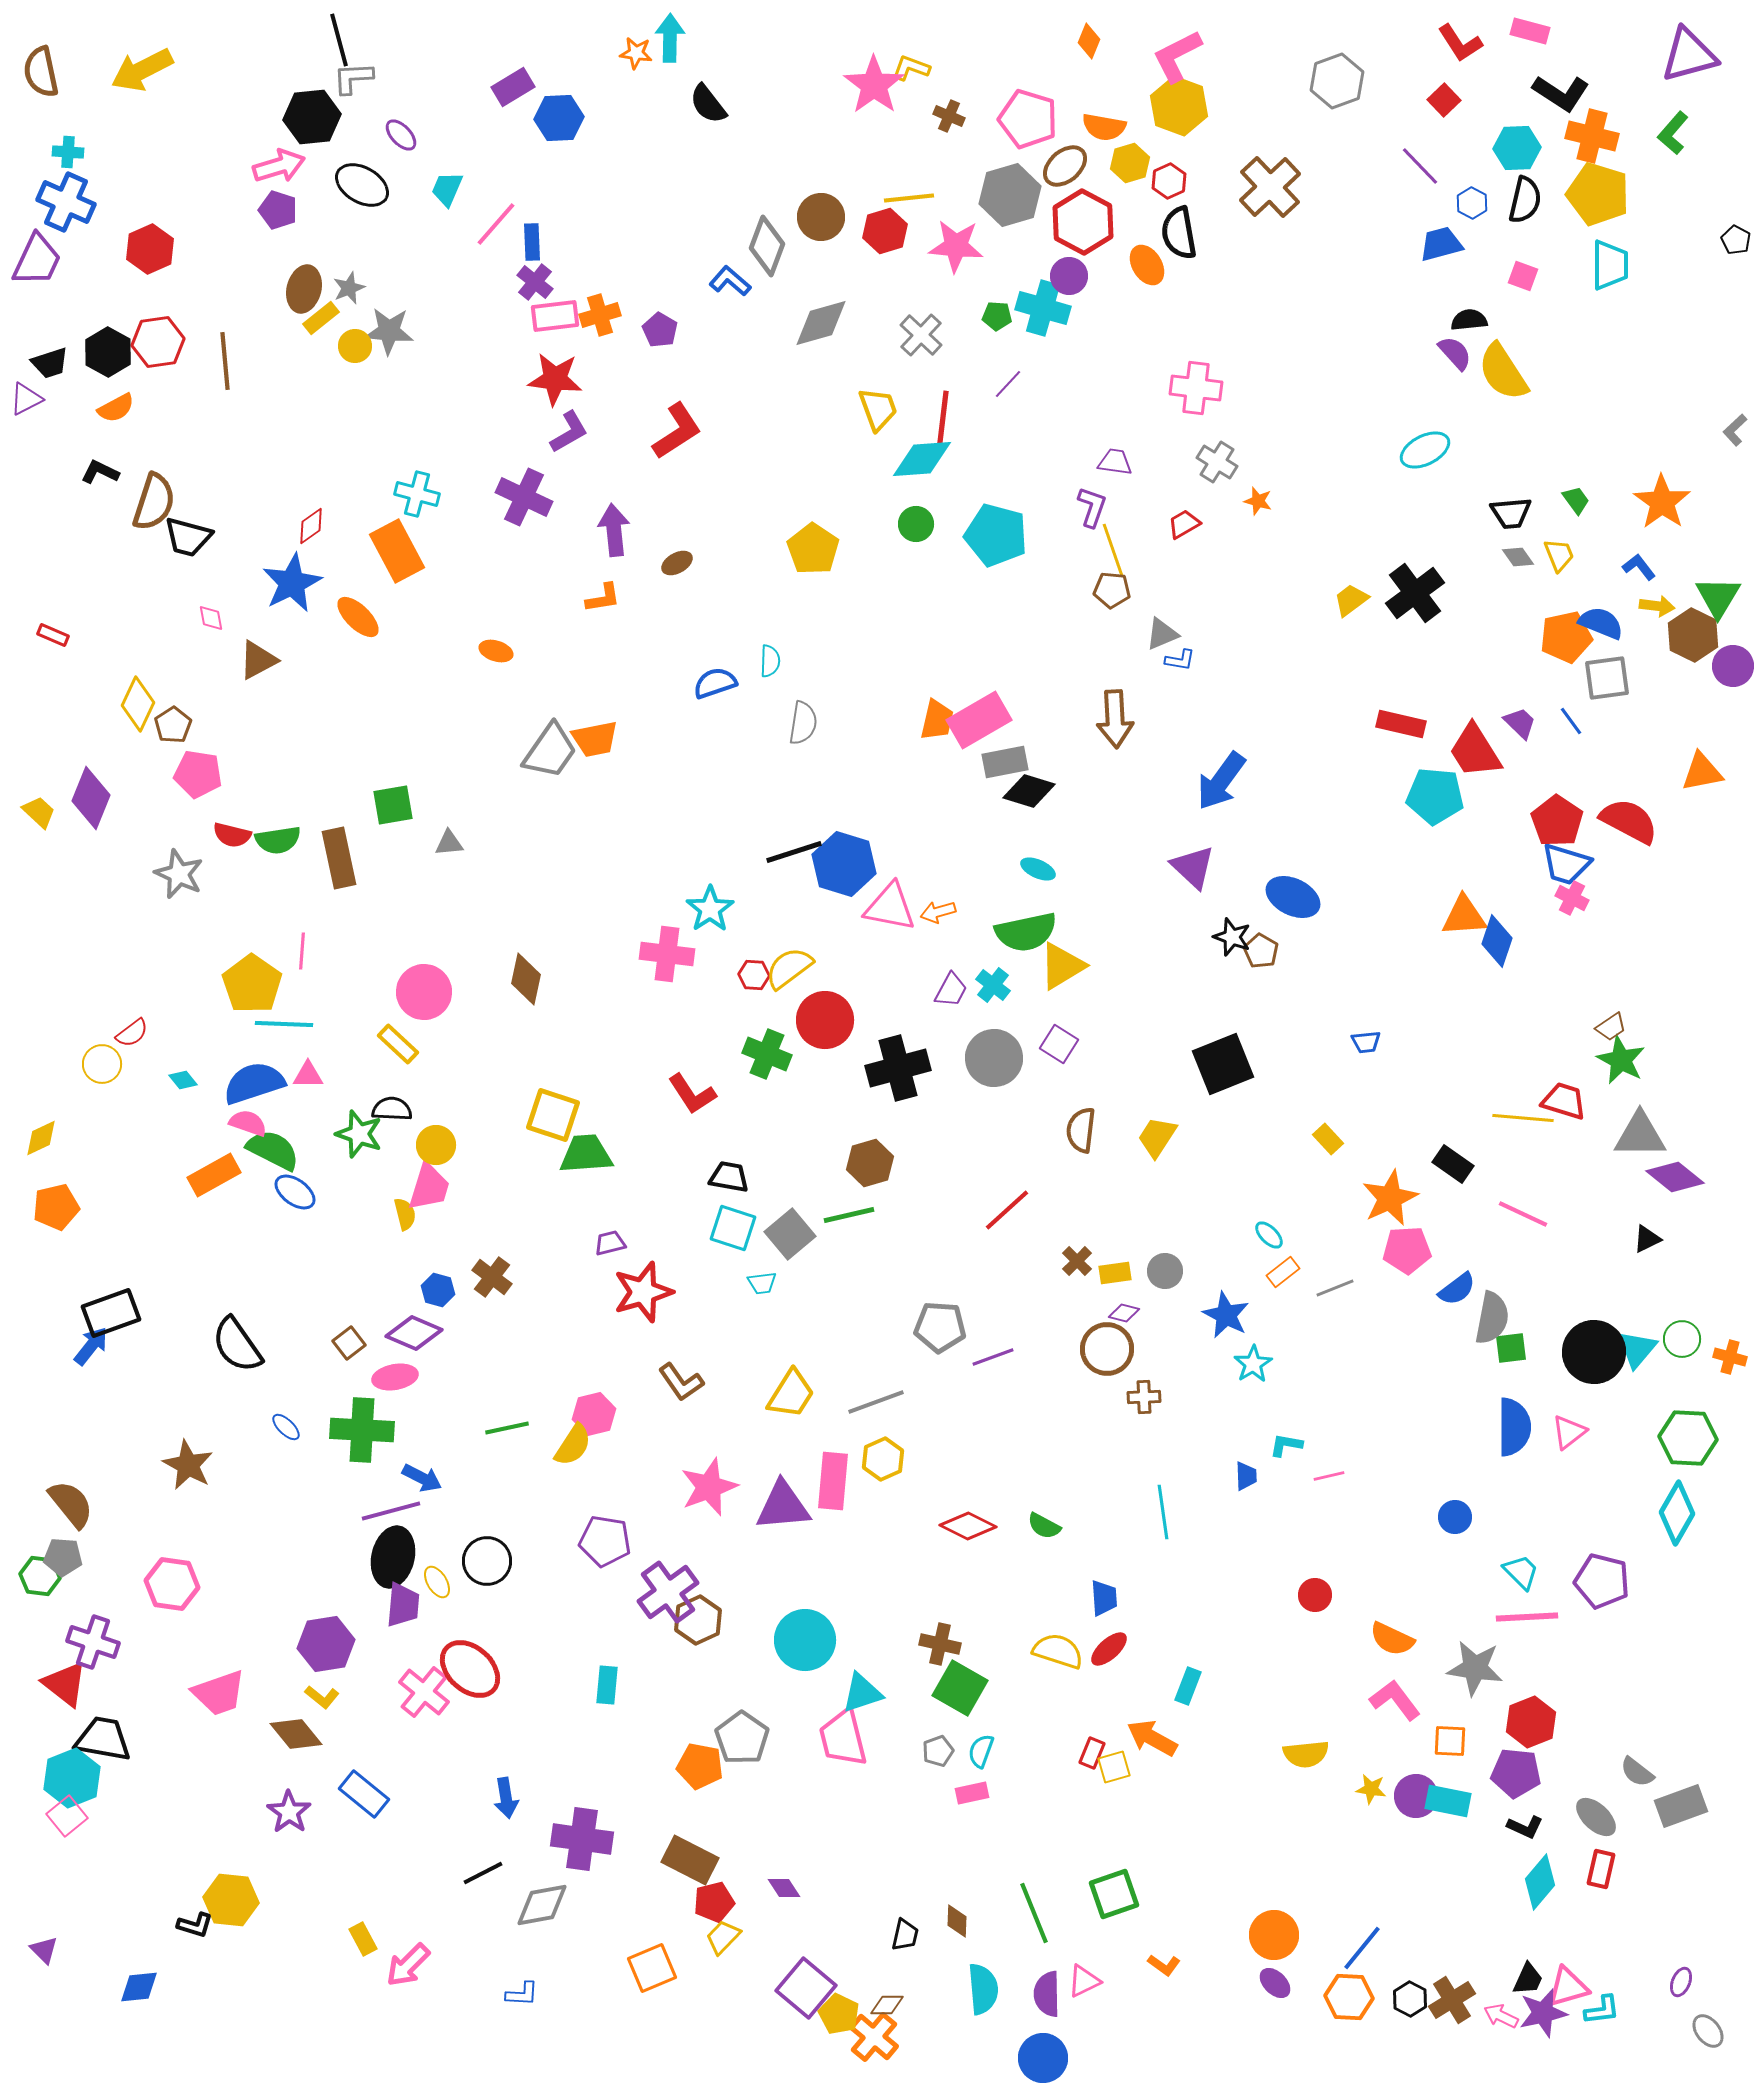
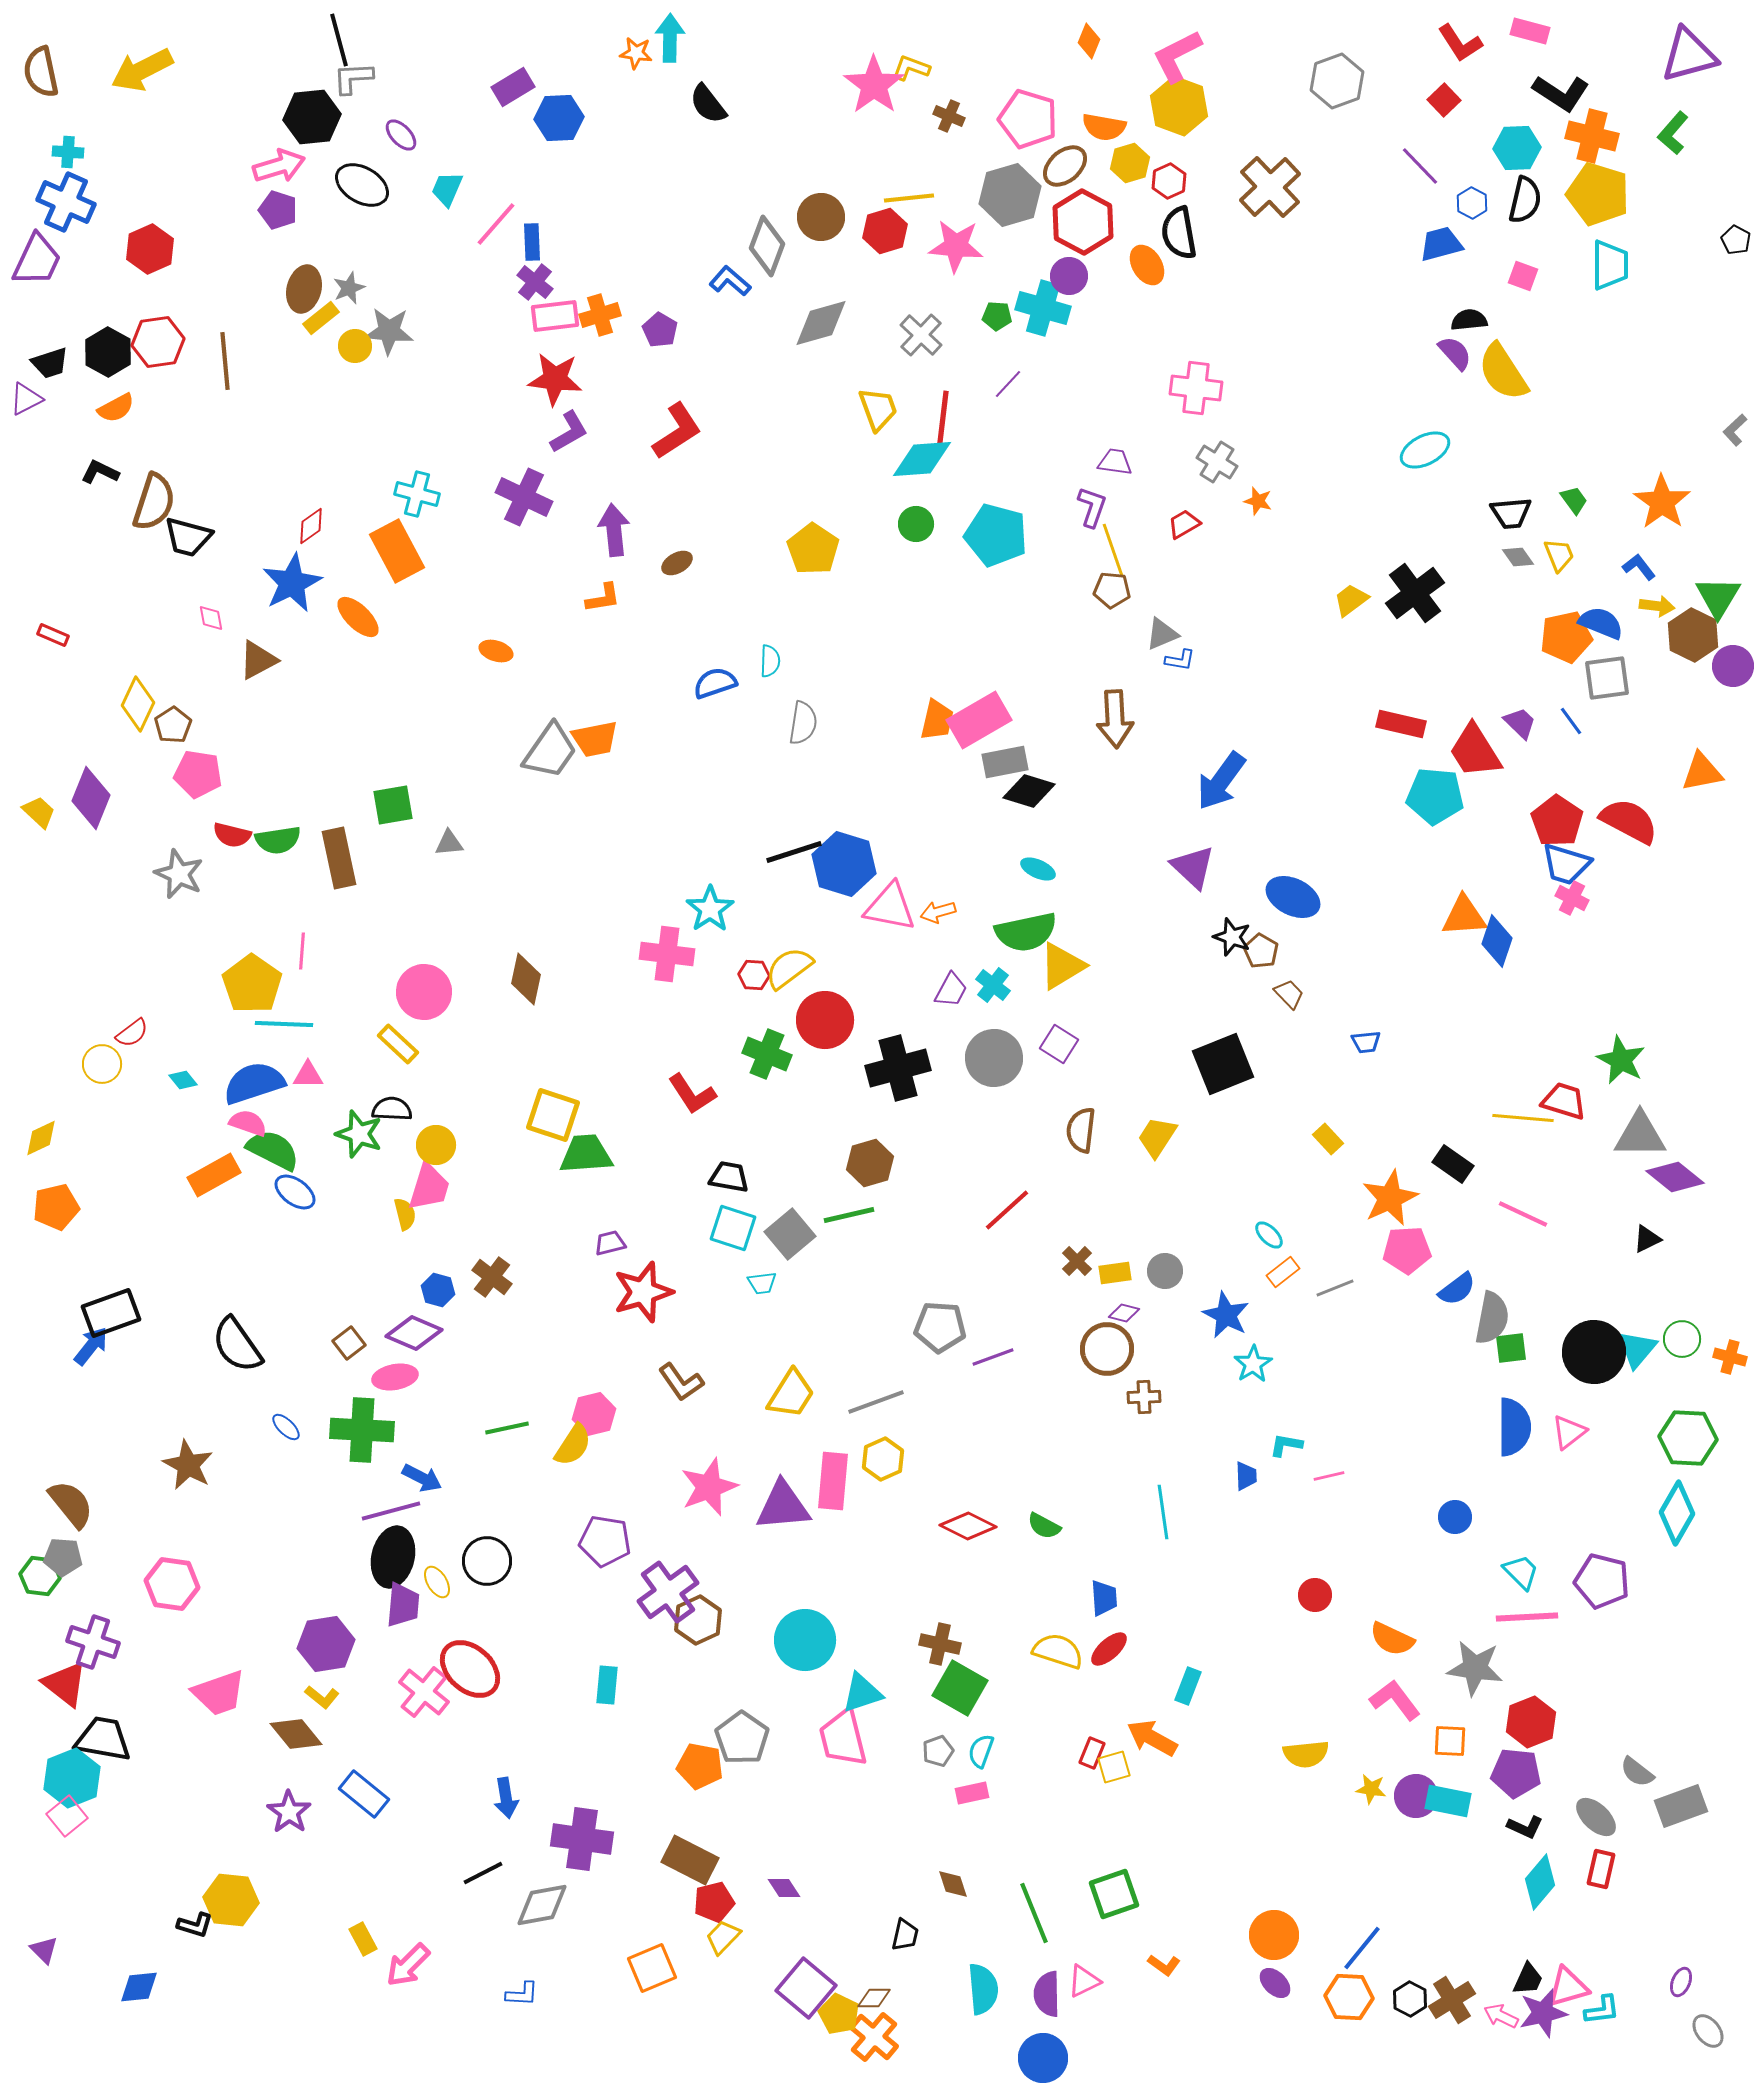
green trapezoid at (1576, 500): moved 2 px left
brown trapezoid at (1611, 1027): moved 322 px left, 33 px up; rotated 100 degrees counterclockwise
brown diamond at (957, 1921): moved 4 px left, 37 px up; rotated 20 degrees counterclockwise
brown diamond at (887, 2005): moved 13 px left, 7 px up
